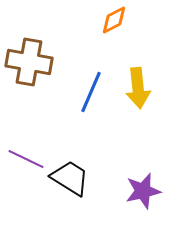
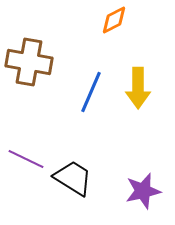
yellow arrow: rotated 6 degrees clockwise
black trapezoid: moved 3 px right
